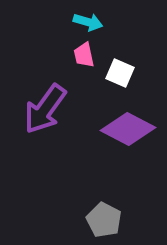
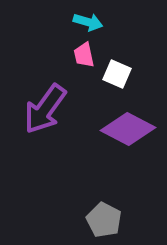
white square: moved 3 px left, 1 px down
